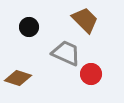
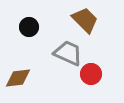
gray trapezoid: moved 2 px right
brown diamond: rotated 24 degrees counterclockwise
